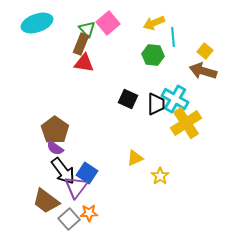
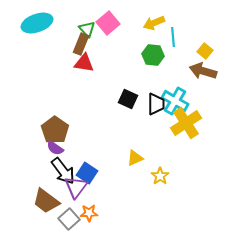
cyan cross: moved 2 px down
